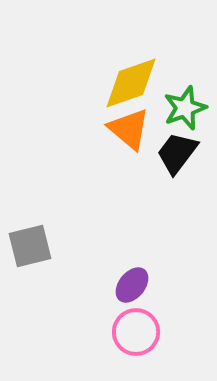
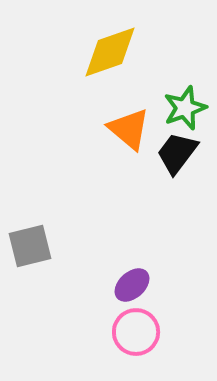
yellow diamond: moved 21 px left, 31 px up
purple ellipse: rotated 9 degrees clockwise
